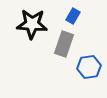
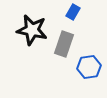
blue rectangle: moved 4 px up
black star: moved 6 px down; rotated 8 degrees clockwise
